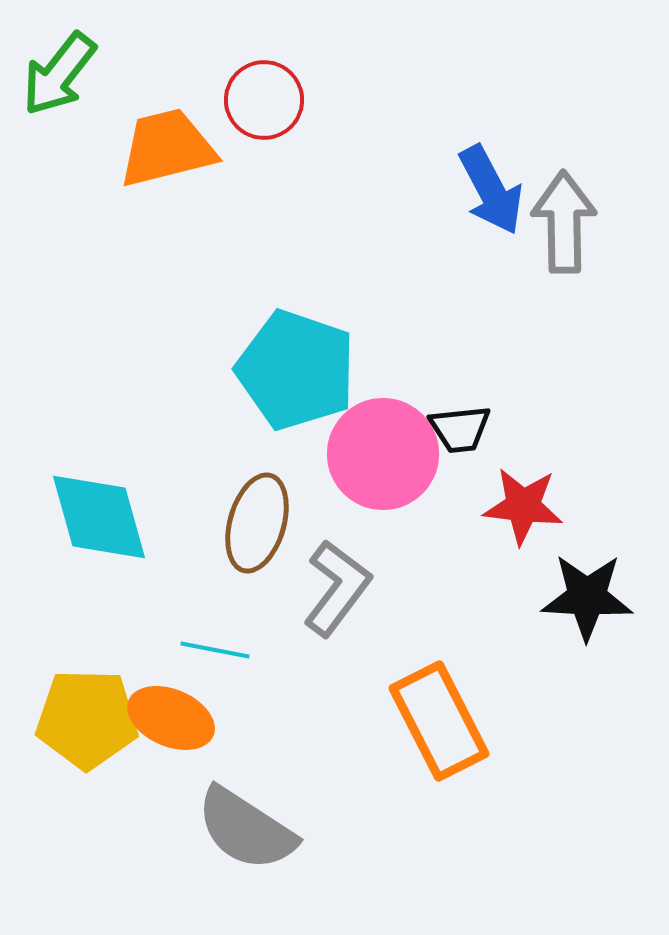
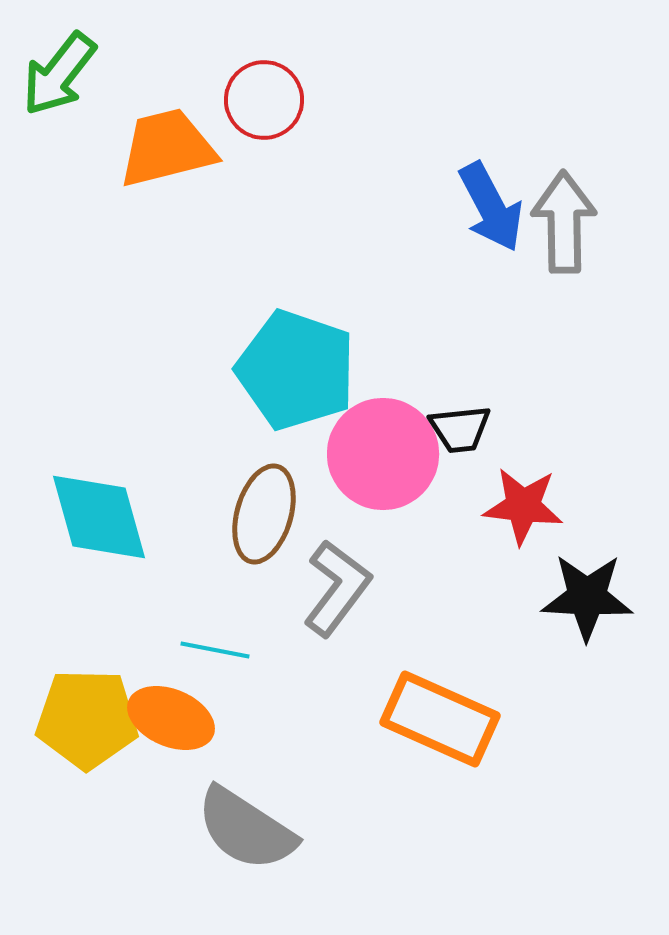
blue arrow: moved 17 px down
brown ellipse: moved 7 px right, 9 px up
orange rectangle: moved 1 px right, 2 px up; rotated 39 degrees counterclockwise
